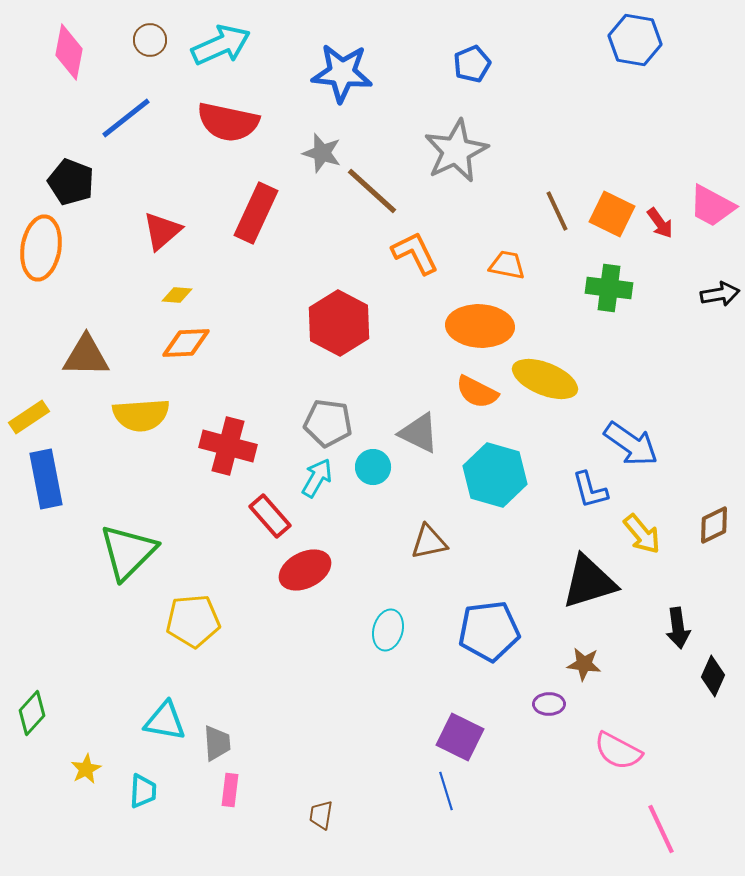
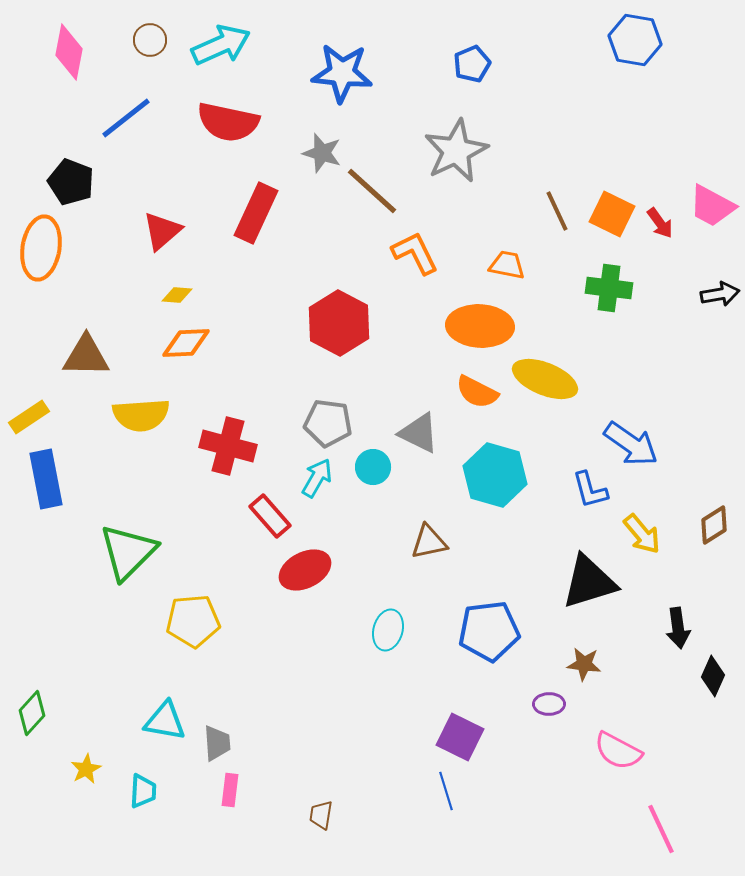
brown diamond at (714, 525): rotated 6 degrees counterclockwise
